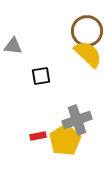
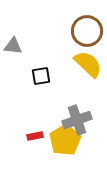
yellow semicircle: moved 10 px down
red rectangle: moved 3 px left
